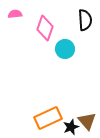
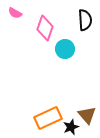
pink semicircle: moved 1 px up; rotated 144 degrees counterclockwise
brown triangle: moved 6 px up
